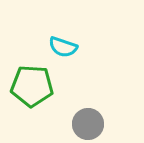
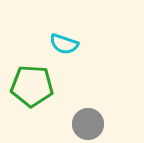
cyan semicircle: moved 1 px right, 3 px up
